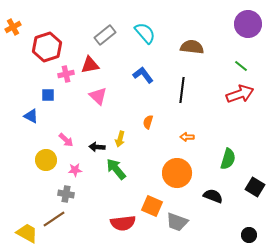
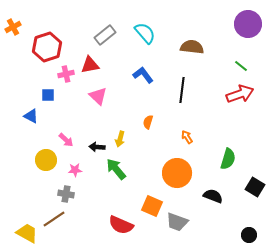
orange arrow: rotated 56 degrees clockwise
red semicircle: moved 2 px left, 2 px down; rotated 30 degrees clockwise
